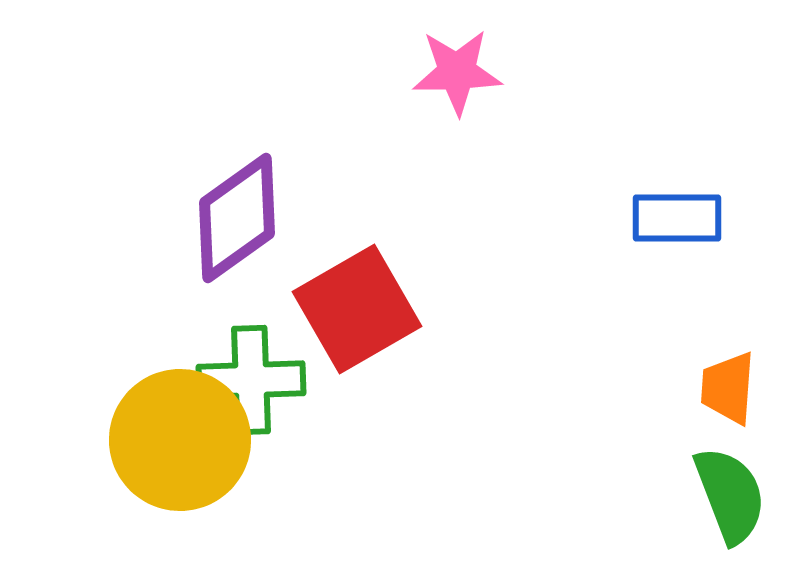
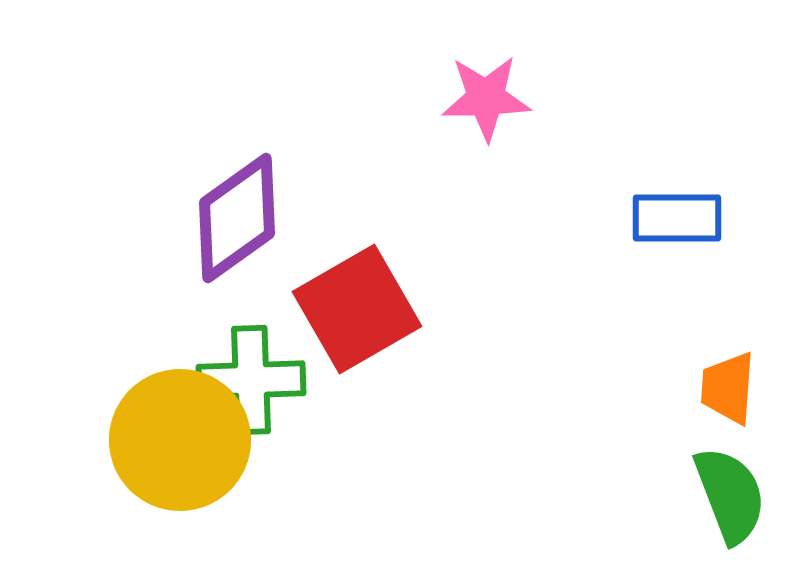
pink star: moved 29 px right, 26 px down
